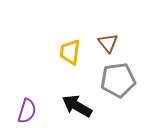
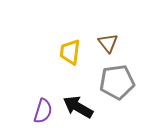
gray pentagon: moved 1 px left, 2 px down
black arrow: moved 1 px right, 1 px down
purple semicircle: moved 16 px right
